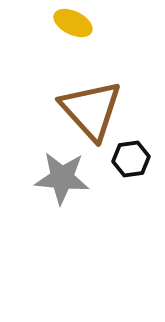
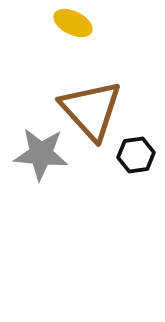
black hexagon: moved 5 px right, 4 px up
gray star: moved 21 px left, 24 px up
